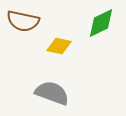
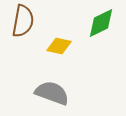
brown semicircle: rotated 92 degrees counterclockwise
